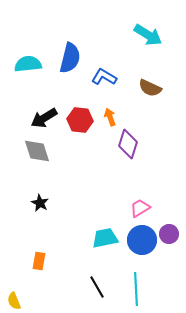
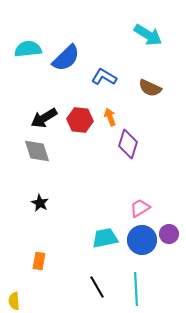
blue semicircle: moved 4 px left; rotated 32 degrees clockwise
cyan semicircle: moved 15 px up
yellow semicircle: rotated 18 degrees clockwise
